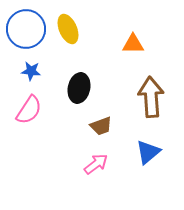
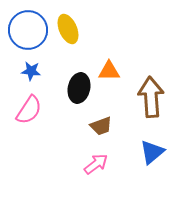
blue circle: moved 2 px right, 1 px down
orange triangle: moved 24 px left, 27 px down
blue triangle: moved 4 px right
